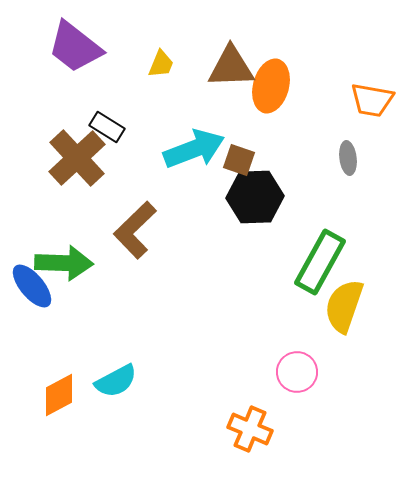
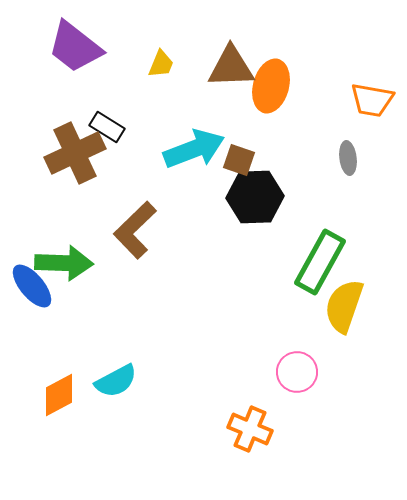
brown cross: moved 2 px left, 5 px up; rotated 18 degrees clockwise
